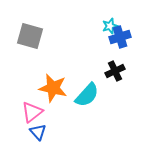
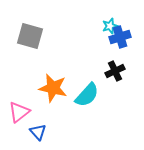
pink triangle: moved 13 px left
